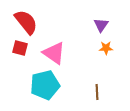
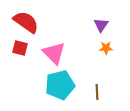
red semicircle: rotated 16 degrees counterclockwise
pink triangle: rotated 10 degrees clockwise
cyan pentagon: moved 15 px right
